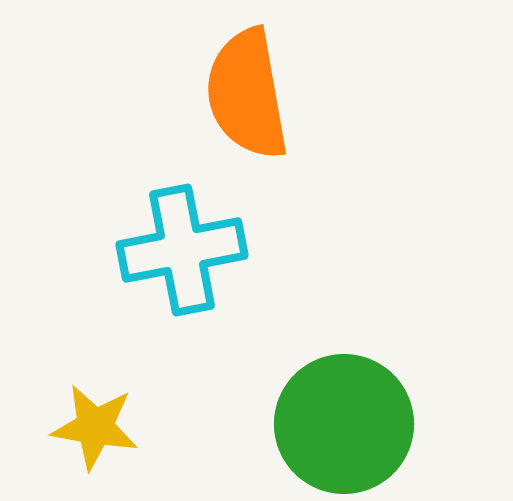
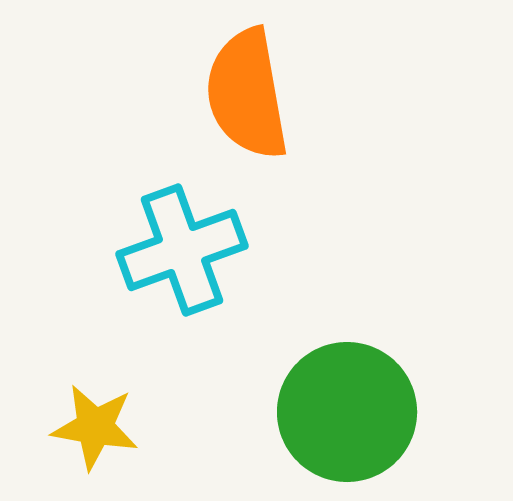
cyan cross: rotated 9 degrees counterclockwise
green circle: moved 3 px right, 12 px up
